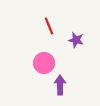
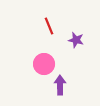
pink circle: moved 1 px down
